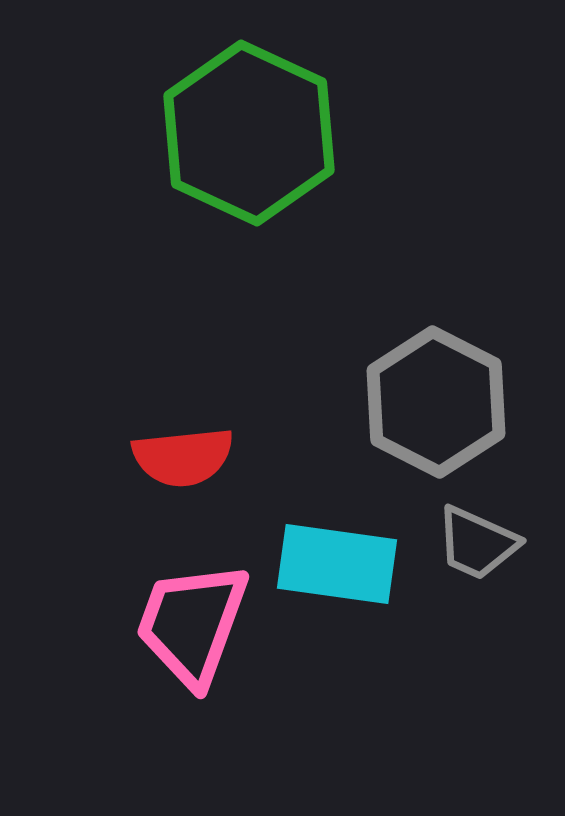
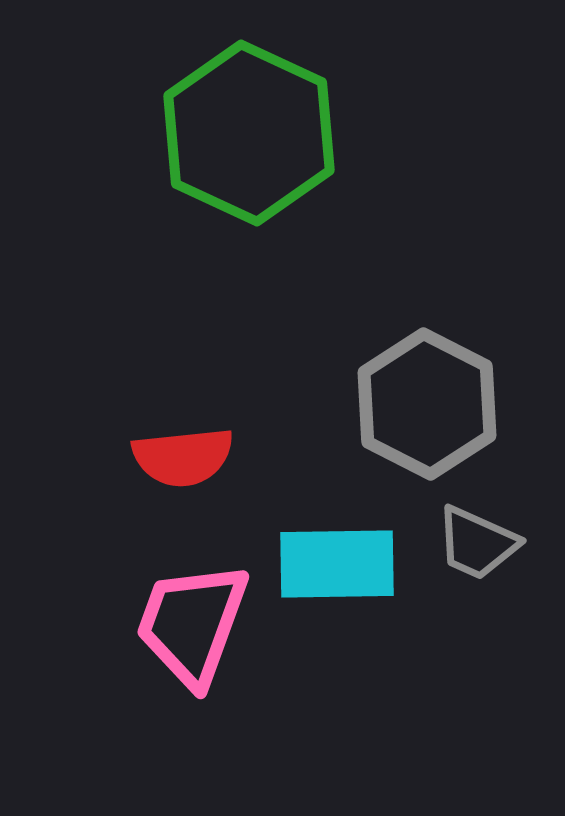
gray hexagon: moved 9 px left, 2 px down
cyan rectangle: rotated 9 degrees counterclockwise
